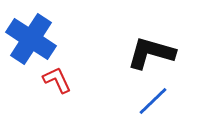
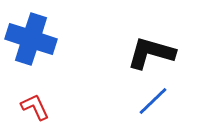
blue cross: rotated 15 degrees counterclockwise
red L-shape: moved 22 px left, 27 px down
